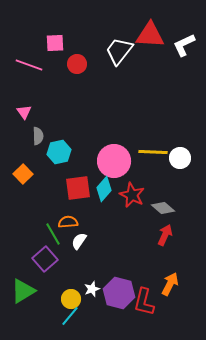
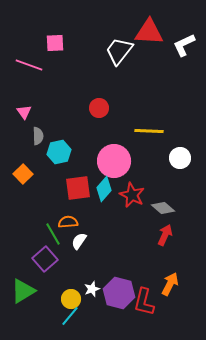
red triangle: moved 1 px left, 3 px up
red circle: moved 22 px right, 44 px down
yellow line: moved 4 px left, 21 px up
